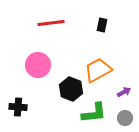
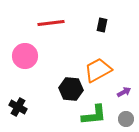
pink circle: moved 13 px left, 9 px up
black hexagon: rotated 15 degrees counterclockwise
black cross: rotated 24 degrees clockwise
green L-shape: moved 2 px down
gray circle: moved 1 px right, 1 px down
